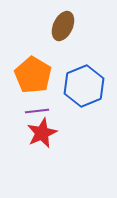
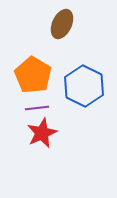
brown ellipse: moved 1 px left, 2 px up
blue hexagon: rotated 12 degrees counterclockwise
purple line: moved 3 px up
